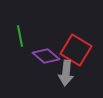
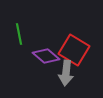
green line: moved 1 px left, 2 px up
red square: moved 2 px left
